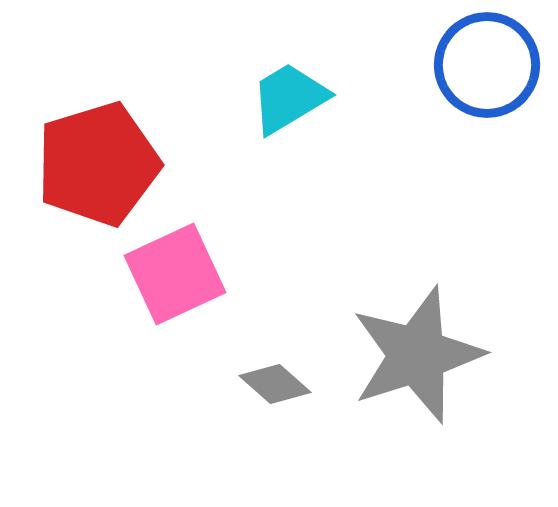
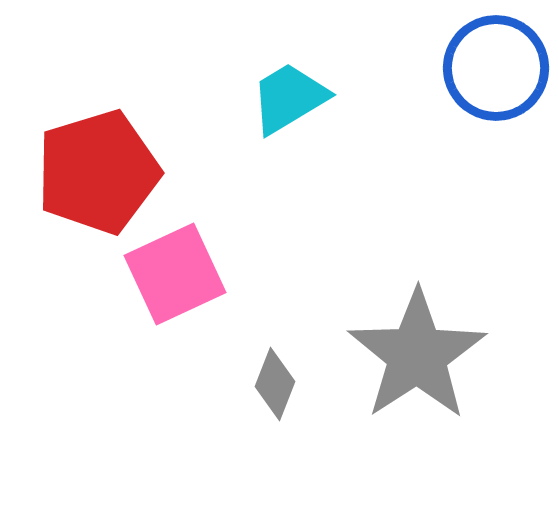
blue circle: moved 9 px right, 3 px down
red pentagon: moved 8 px down
gray star: rotated 15 degrees counterclockwise
gray diamond: rotated 70 degrees clockwise
